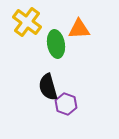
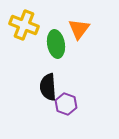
yellow cross: moved 3 px left, 3 px down; rotated 16 degrees counterclockwise
orange triangle: rotated 50 degrees counterclockwise
black semicircle: rotated 12 degrees clockwise
